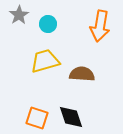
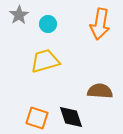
orange arrow: moved 2 px up
brown semicircle: moved 18 px right, 17 px down
